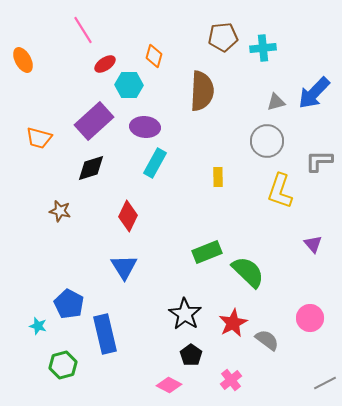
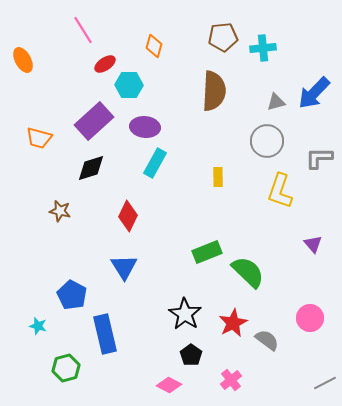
orange diamond: moved 10 px up
brown semicircle: moved 12 px right
gray L-shape: moved 3 px up
blue pentagon: moved 3 px right, 9 px up
green hexagon: moved 3 px right, 3 px down
